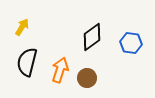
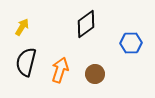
black diamond: moved 6 px left, 13 px up
blue hexagon: rotated 10 degrees counterclockwise
black semicircle: moved 1 px left
brown circle: moved 8 px right, 4 px up
